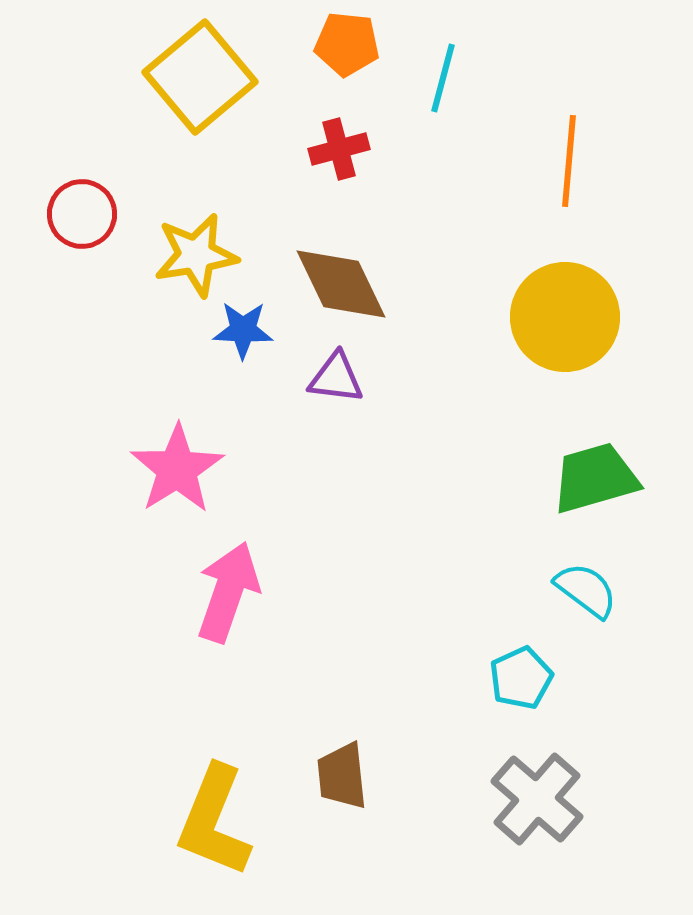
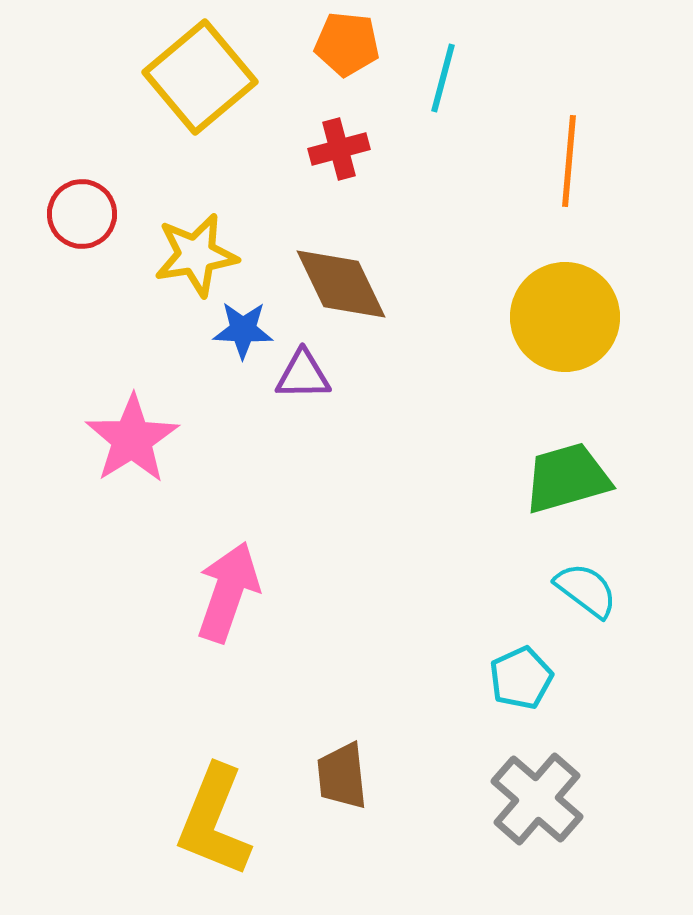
purple triangle: moved 33 px left, 3 px up; rotated 8 degrees counterclockwise
pink star: moved 45 px left, 30 px up
green trapezoid: moved 28 px left
